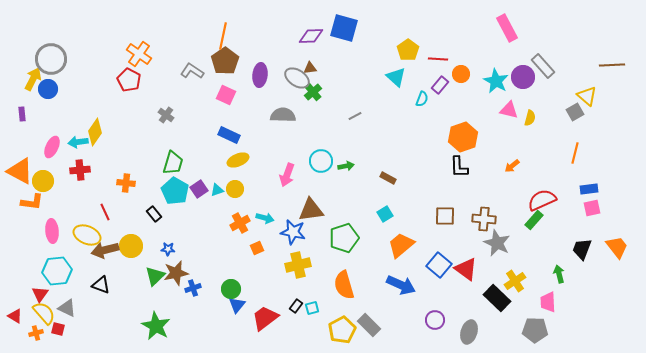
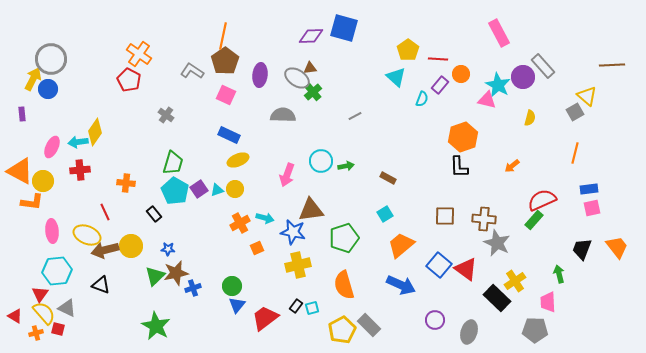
pink rectangle at (507, 28): moved 8 px left, 5 px down
cyan star at (496, 81): moved 2 px right, 4 px down
pink triangle at (509, 110): moved 22 px left, 10 px up
green circle at (231, 289): moved 1 px right, 3 px up
